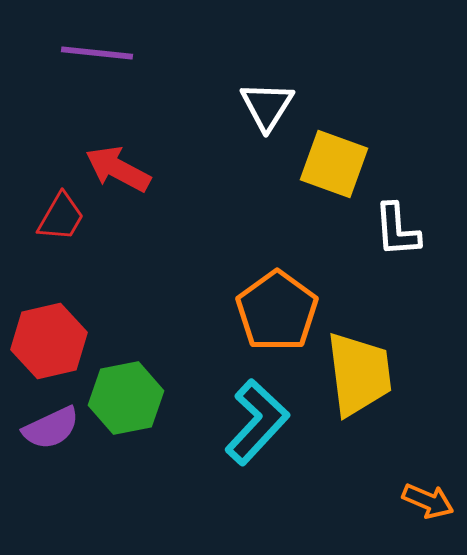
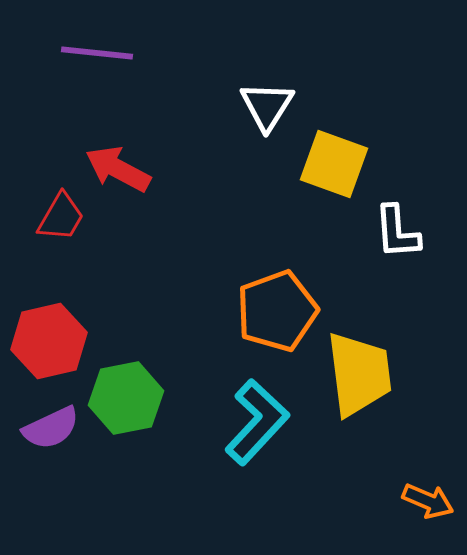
white L-shape: moved 2 px down
orange pentagon: rotated 16 degrees clockwise
